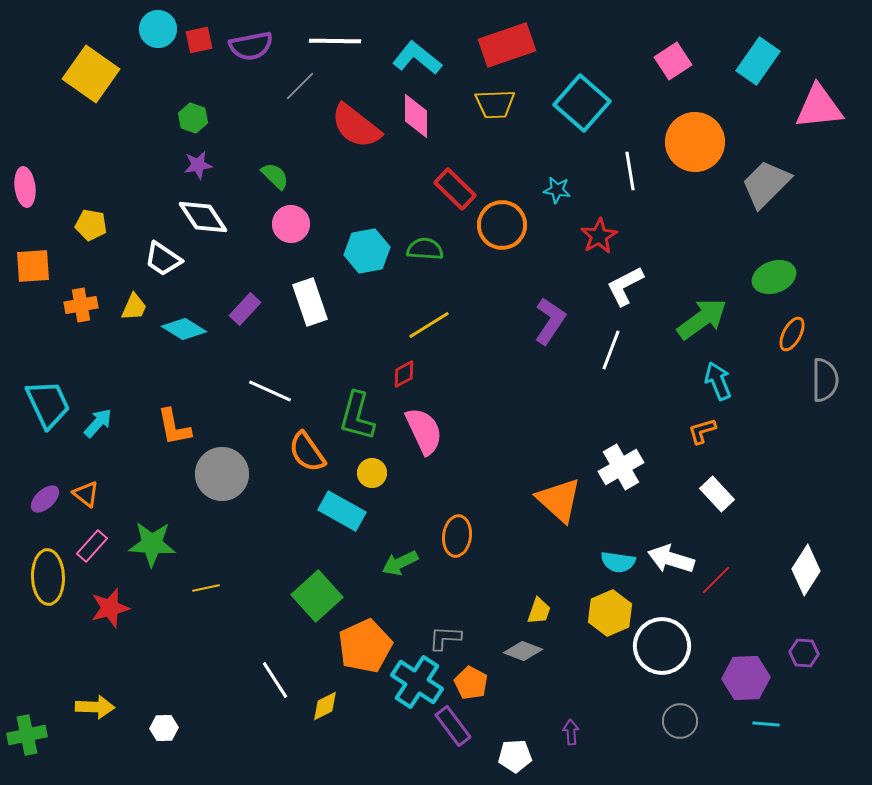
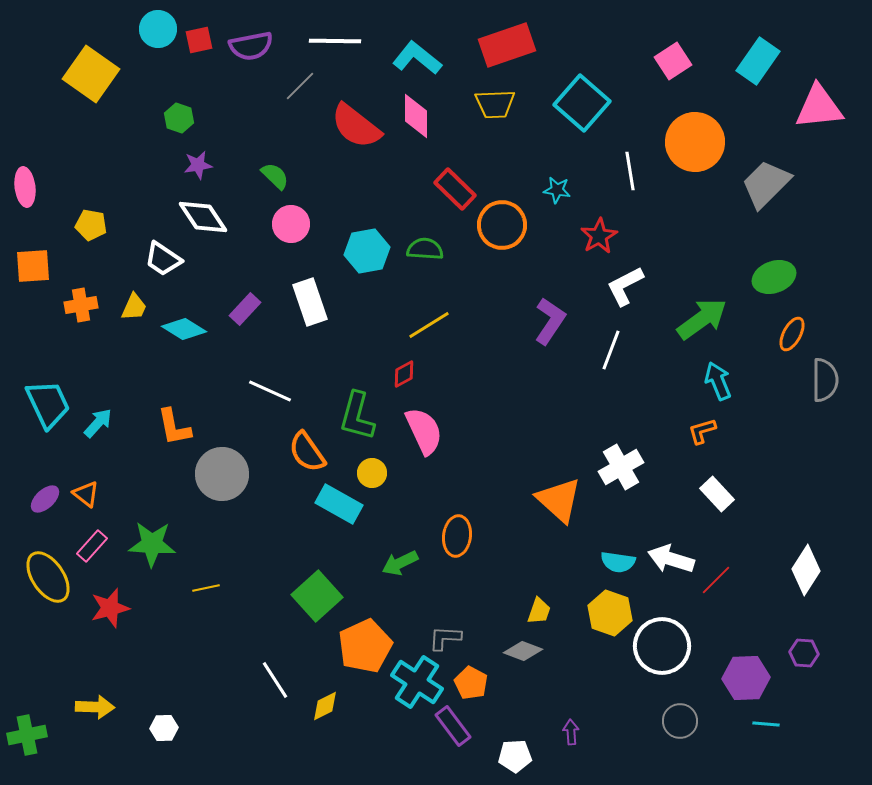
green hexagon at (193, 118): moved 14 px left
cyan rectangle at (342, 511): moved 3 px left, 7 px up
yellow ellipse at (48, 577): rotated 32 degrees counterclockwise
yellow hexagon at (610, 613): rotated 18 degrees counterclockwise
